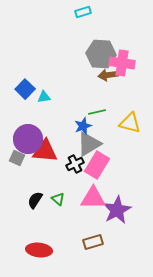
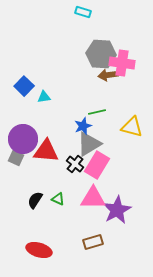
cyan rectangle: rotated 35 degrees clockwise
blue square: moved 1 px left, 3 px up
yellow triangle: moved 2 px right, 4 px down
purple circle: moved 5 px left
red triangle: moved 1 px right
gray square: moved 1 px left
black cross: rotated 24 degrees counterclockwise
green triangle: rotated 16 degrees counterclockwise
red ellipse: rotated 10 degrees clockwise
